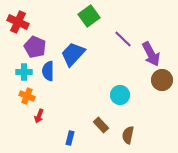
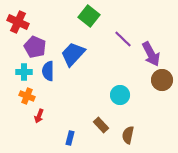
green square: rotated 15 degrees counterclockwise
